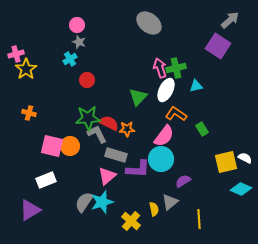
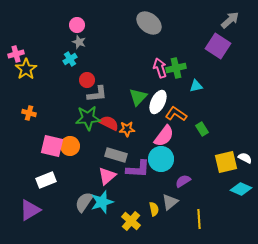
white ellipse: moved 8 px left, 12 px down
gray L-shape: moved 40 px up; rotated 110 degrees clockwise
